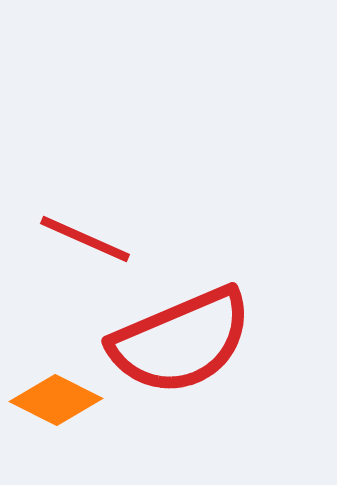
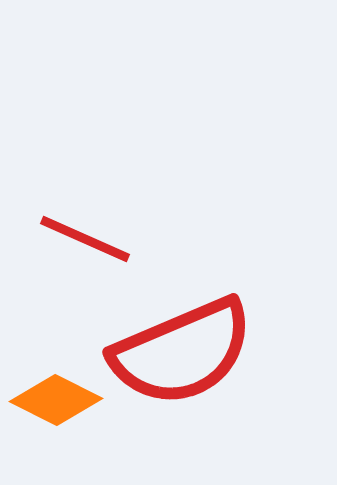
red semicircle: moved 1 px right, 11 px down
